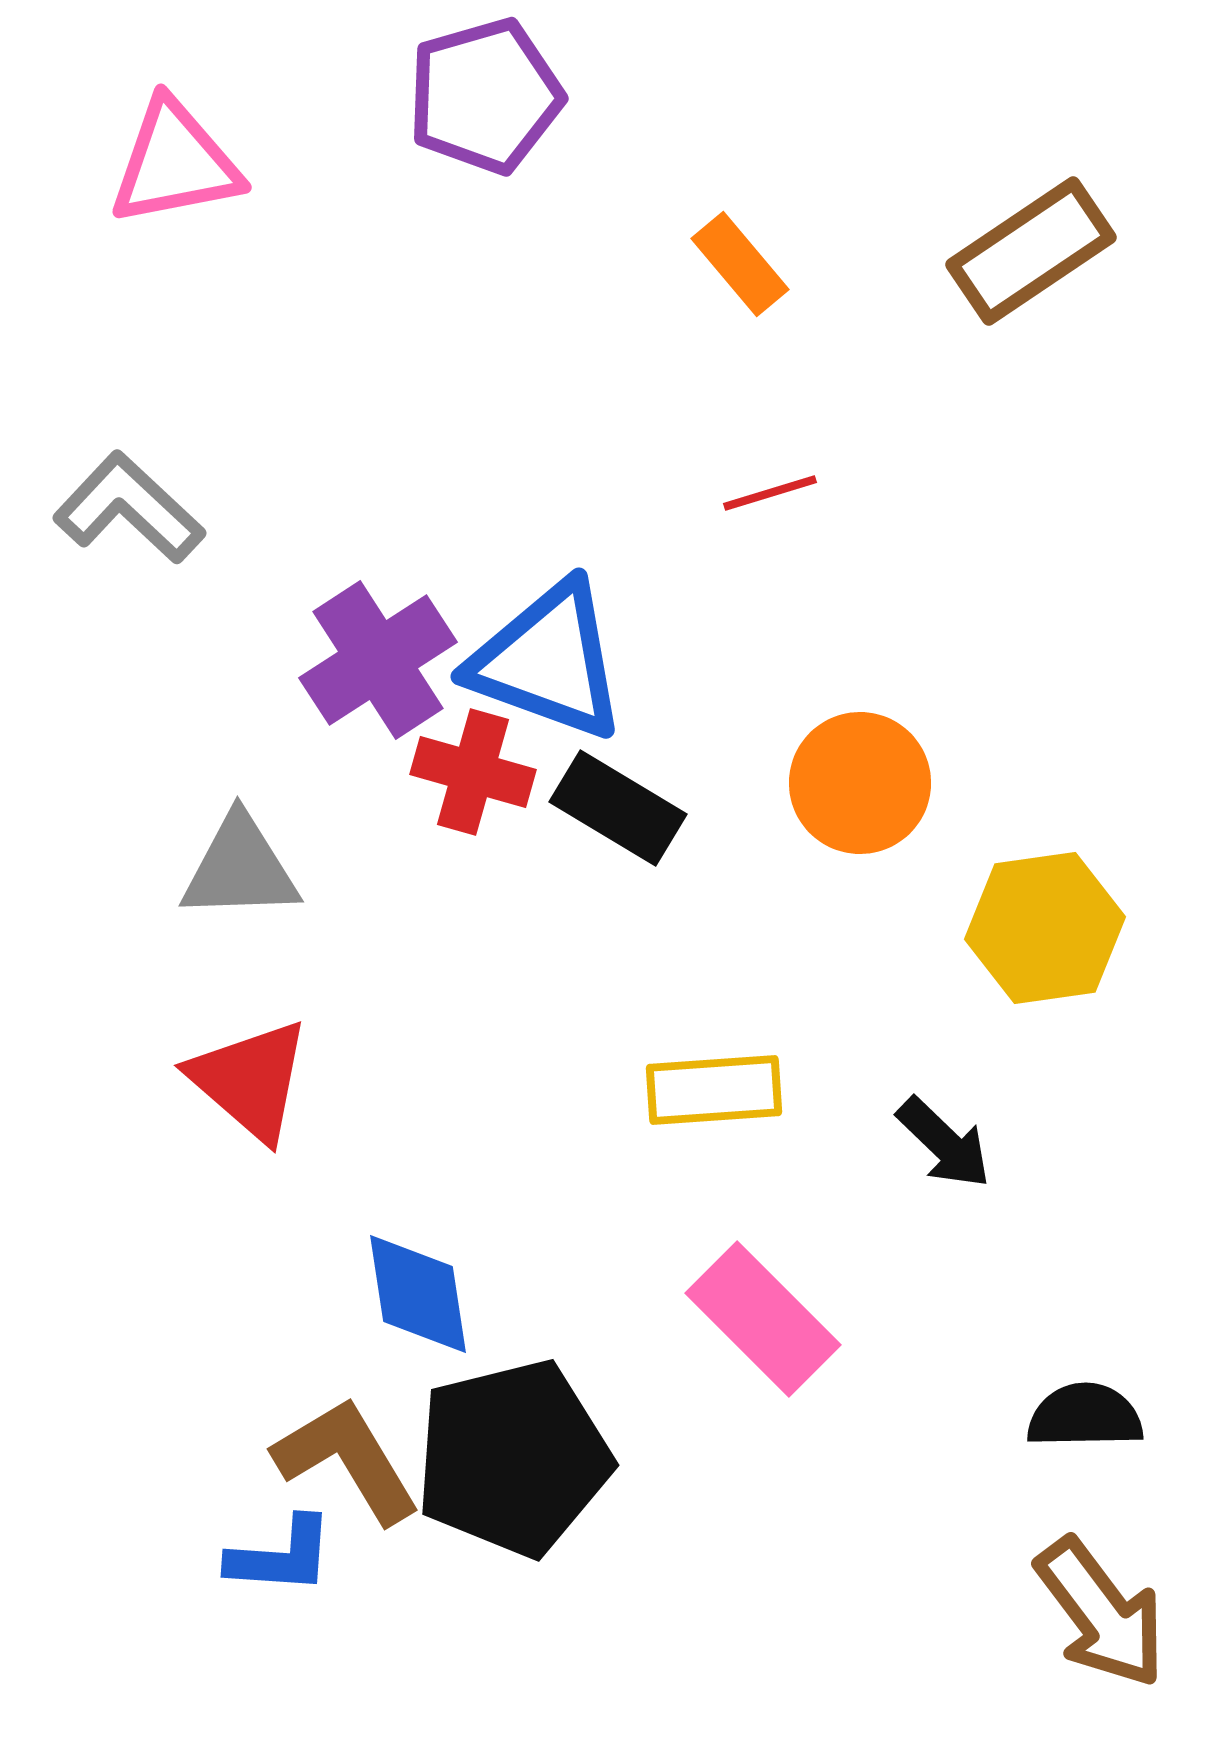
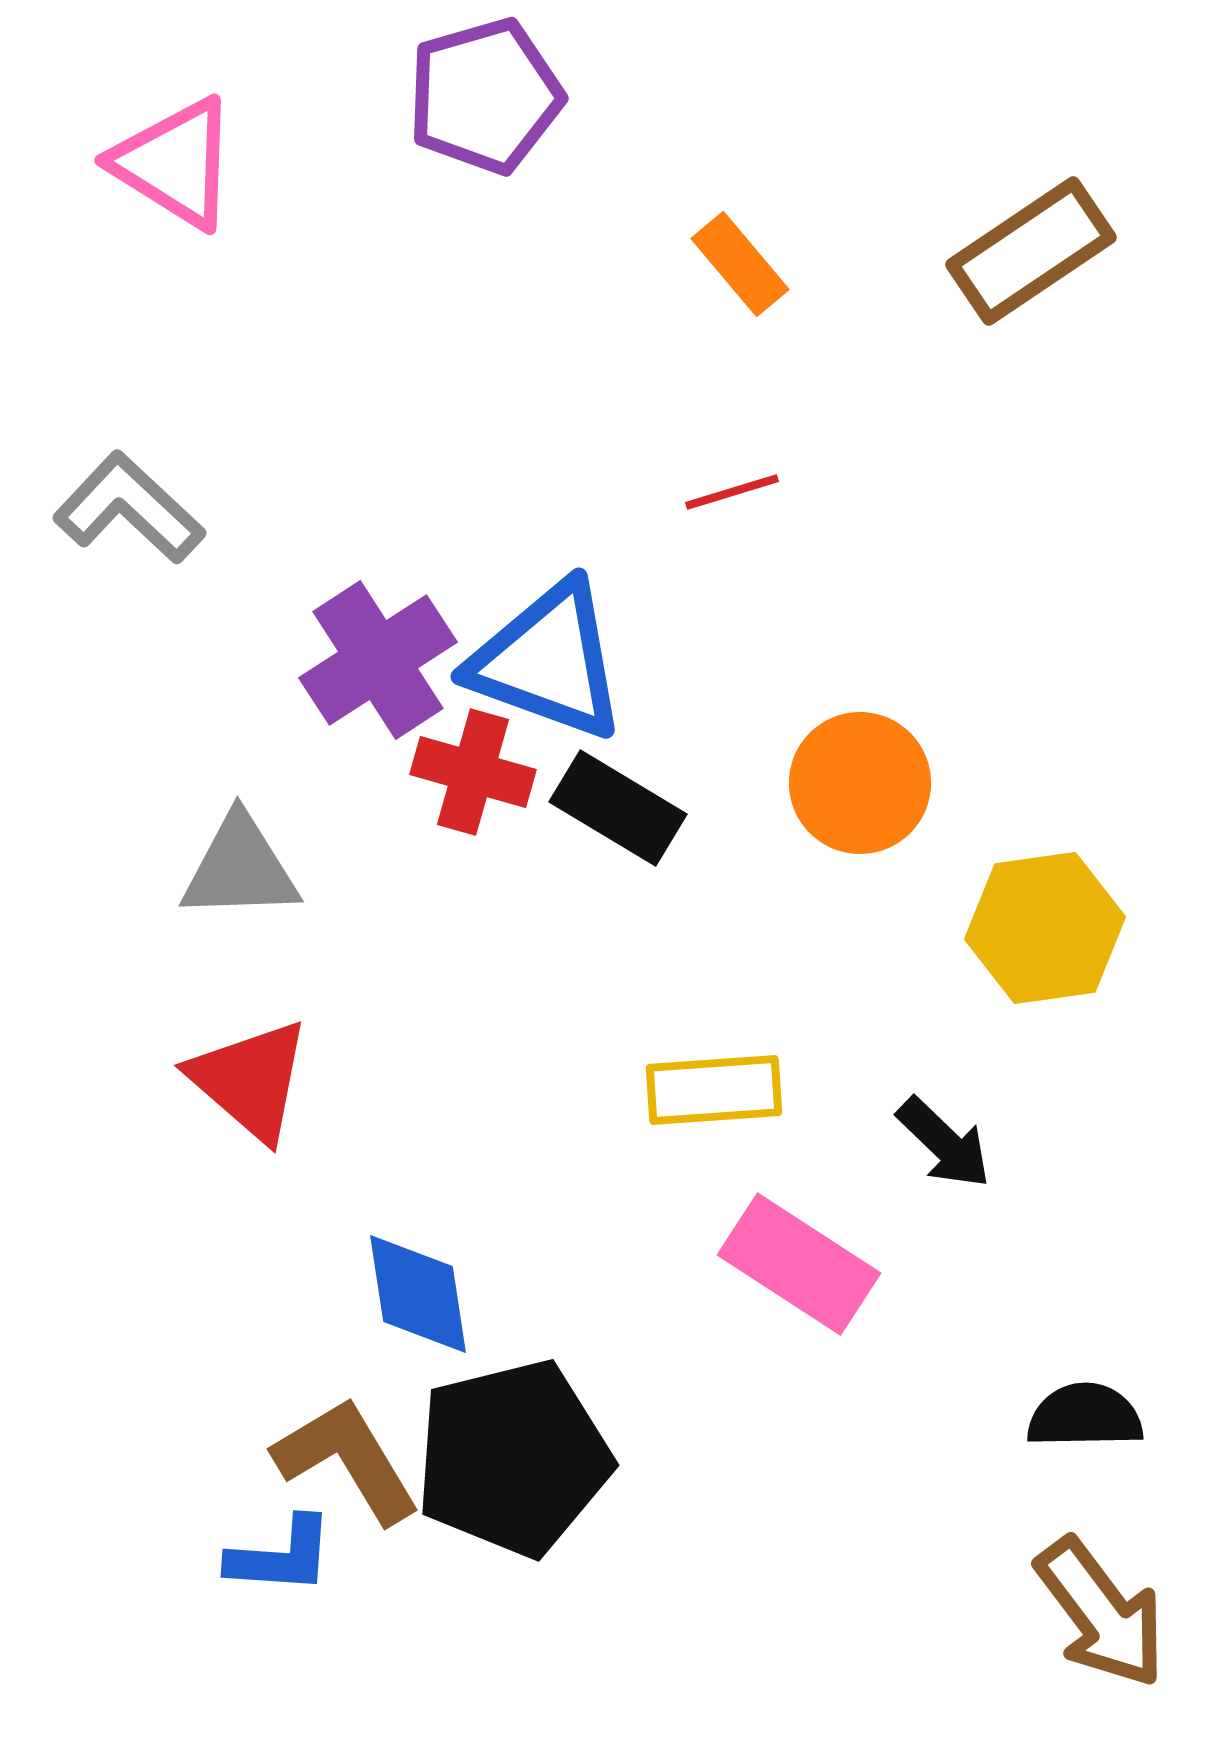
pink triangle: rotated 43 degrees clockwise
red line: moved 38 px left, 1 px up
pink rectangle: moved 36 px right, 55 px up; rotated 12 degrees counterclockwise
